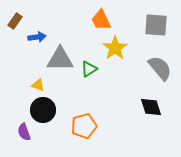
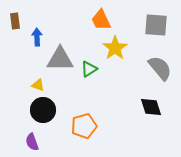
brown rectangle: rotated 42 degrees counterclockwise
blue arrow: rotated 84 degrees counterclockwise
purple semicircle: moved 8 px right, 10 px down
